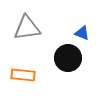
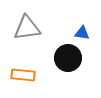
blue triangle: rotated 14 degrees counterclockwise
